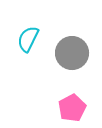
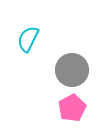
gray circle: moved 17 px down
